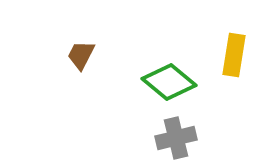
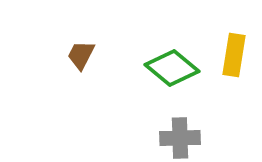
green diamond: moved 3 px right, 14 px up
gray cross: moved 4 px right; rotated 12 degrees clockwise
